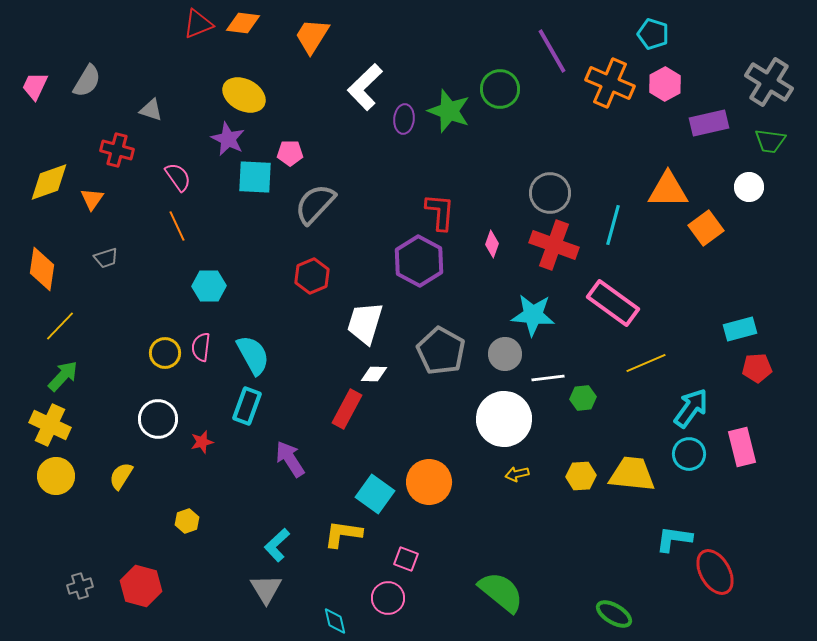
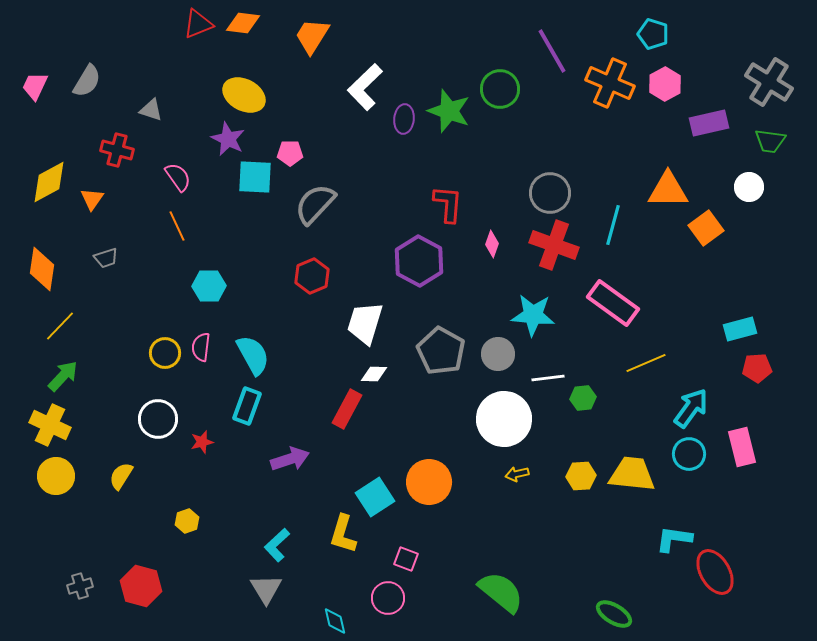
yellow diamond at (49, 182): rotated 9 degrees counterclockwise
red L-shape at (440, 212): moved 8 px right, 8 px up
gray circle at (505, 354): moved 7 px left
purple arrow at (290, 459): rotated 105 degrees clockwise
cyan square at (375, 494): moved 3 px down; rotated 21 degrees clockwise
yellow L-shape at (343, 534): rotated 81 degrees counterclockwise
